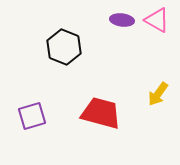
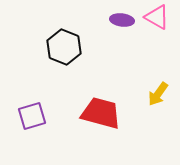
pink triangle: moved 3 px up
